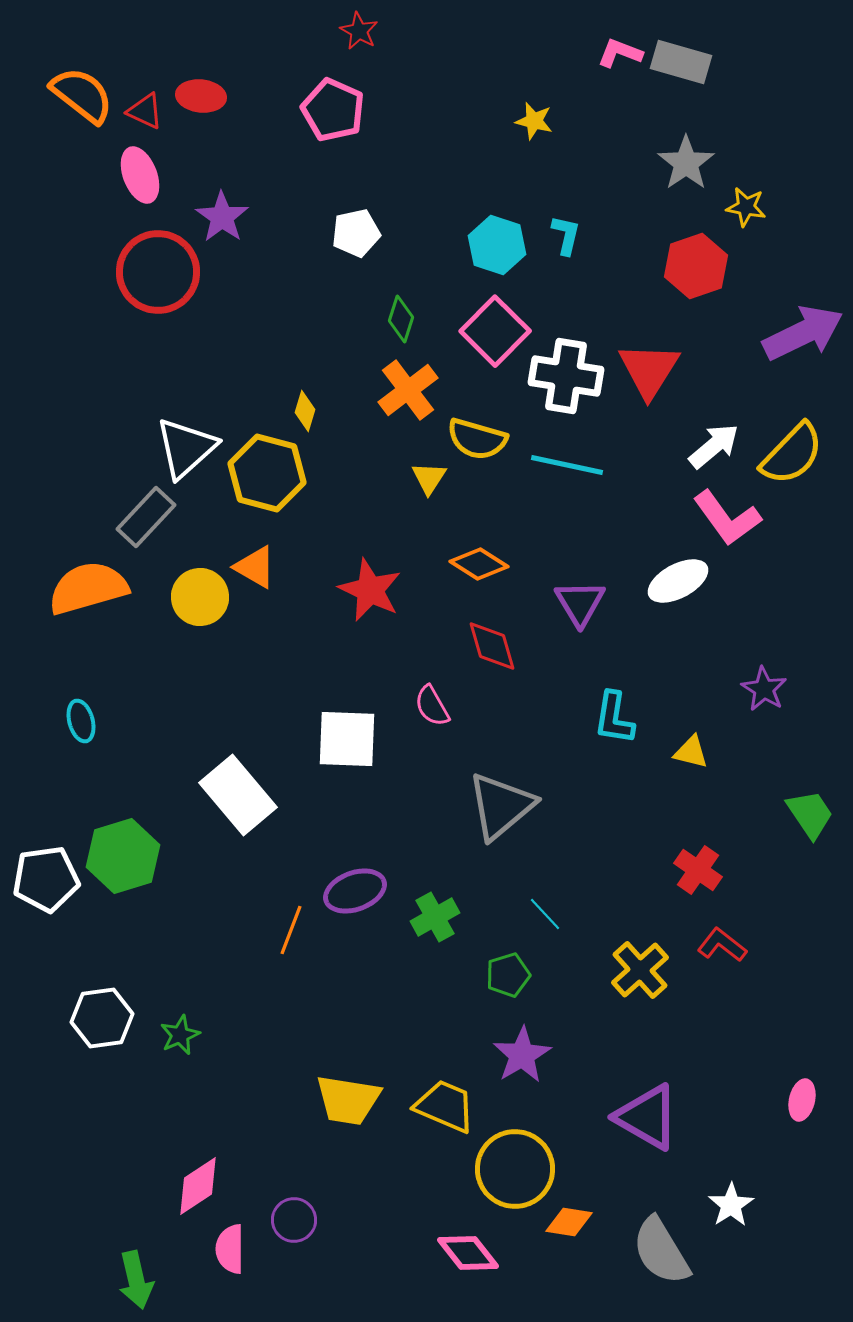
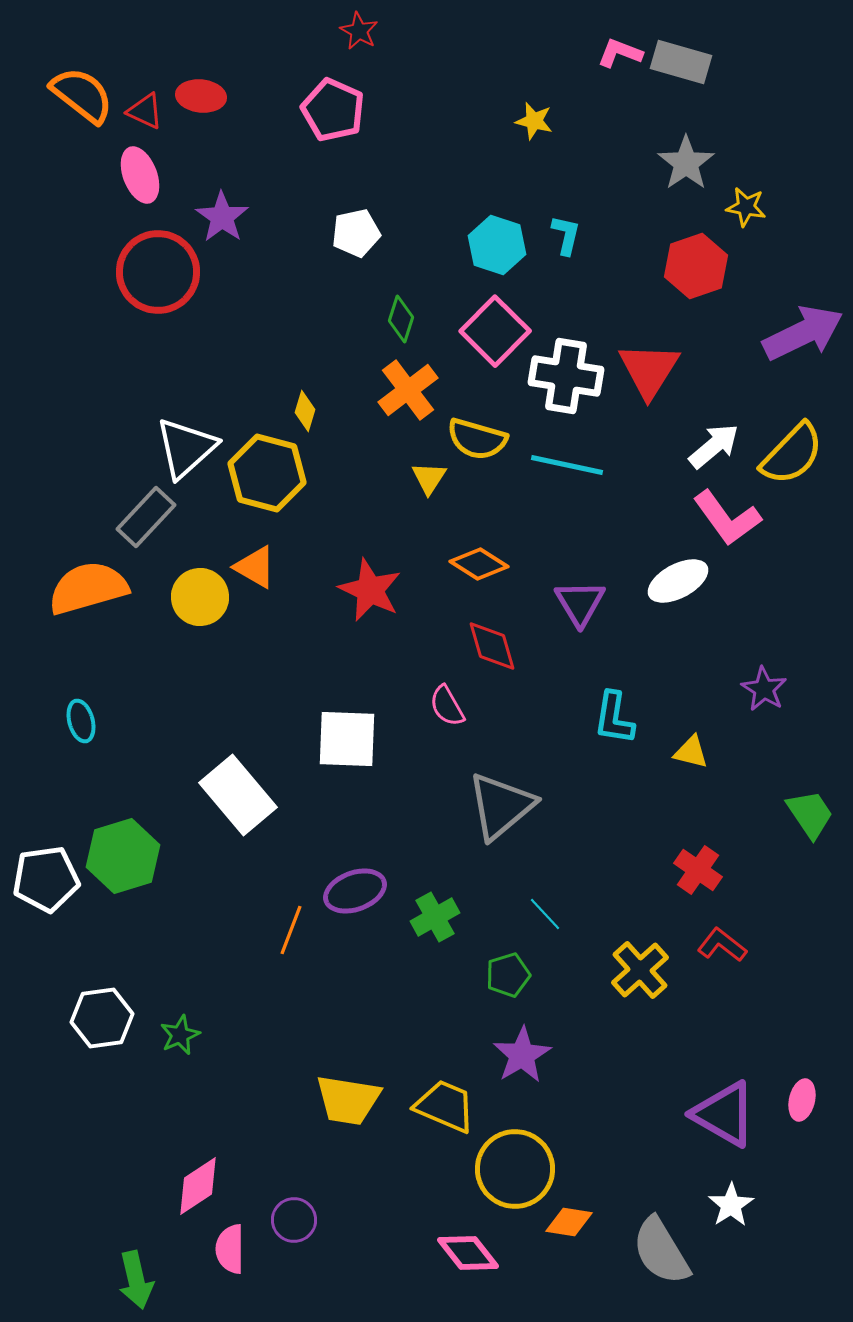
pink semicircle at (432, 706): moved 15 px right
purple triangle at (647, 1117): moved 77 px right, 3 px up
